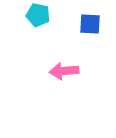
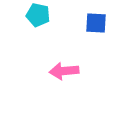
blue square: moved 6 px right, 1 px up
